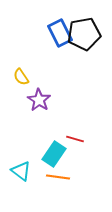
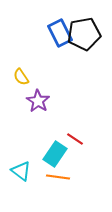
purple star: moved 1 px left, 1 px down
red line: rotated 18 degrees clockwise
cyan rectangle: moved 1 px right
